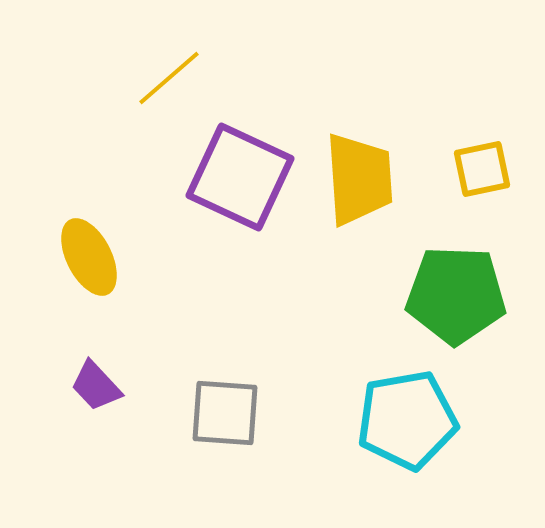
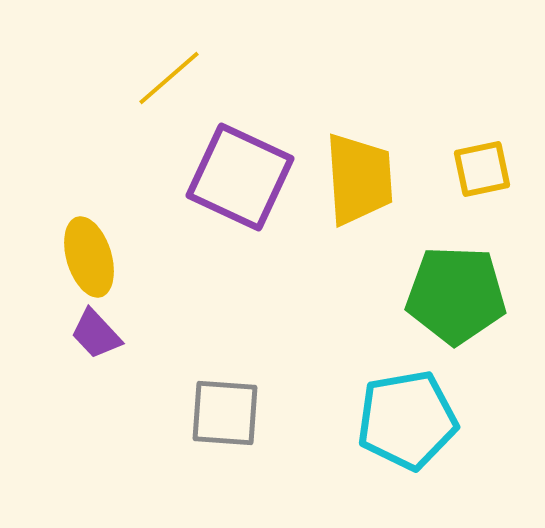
yellow ellipse: rotated 10 degrees clockwise
purple trapezoid: moved 52 px up
